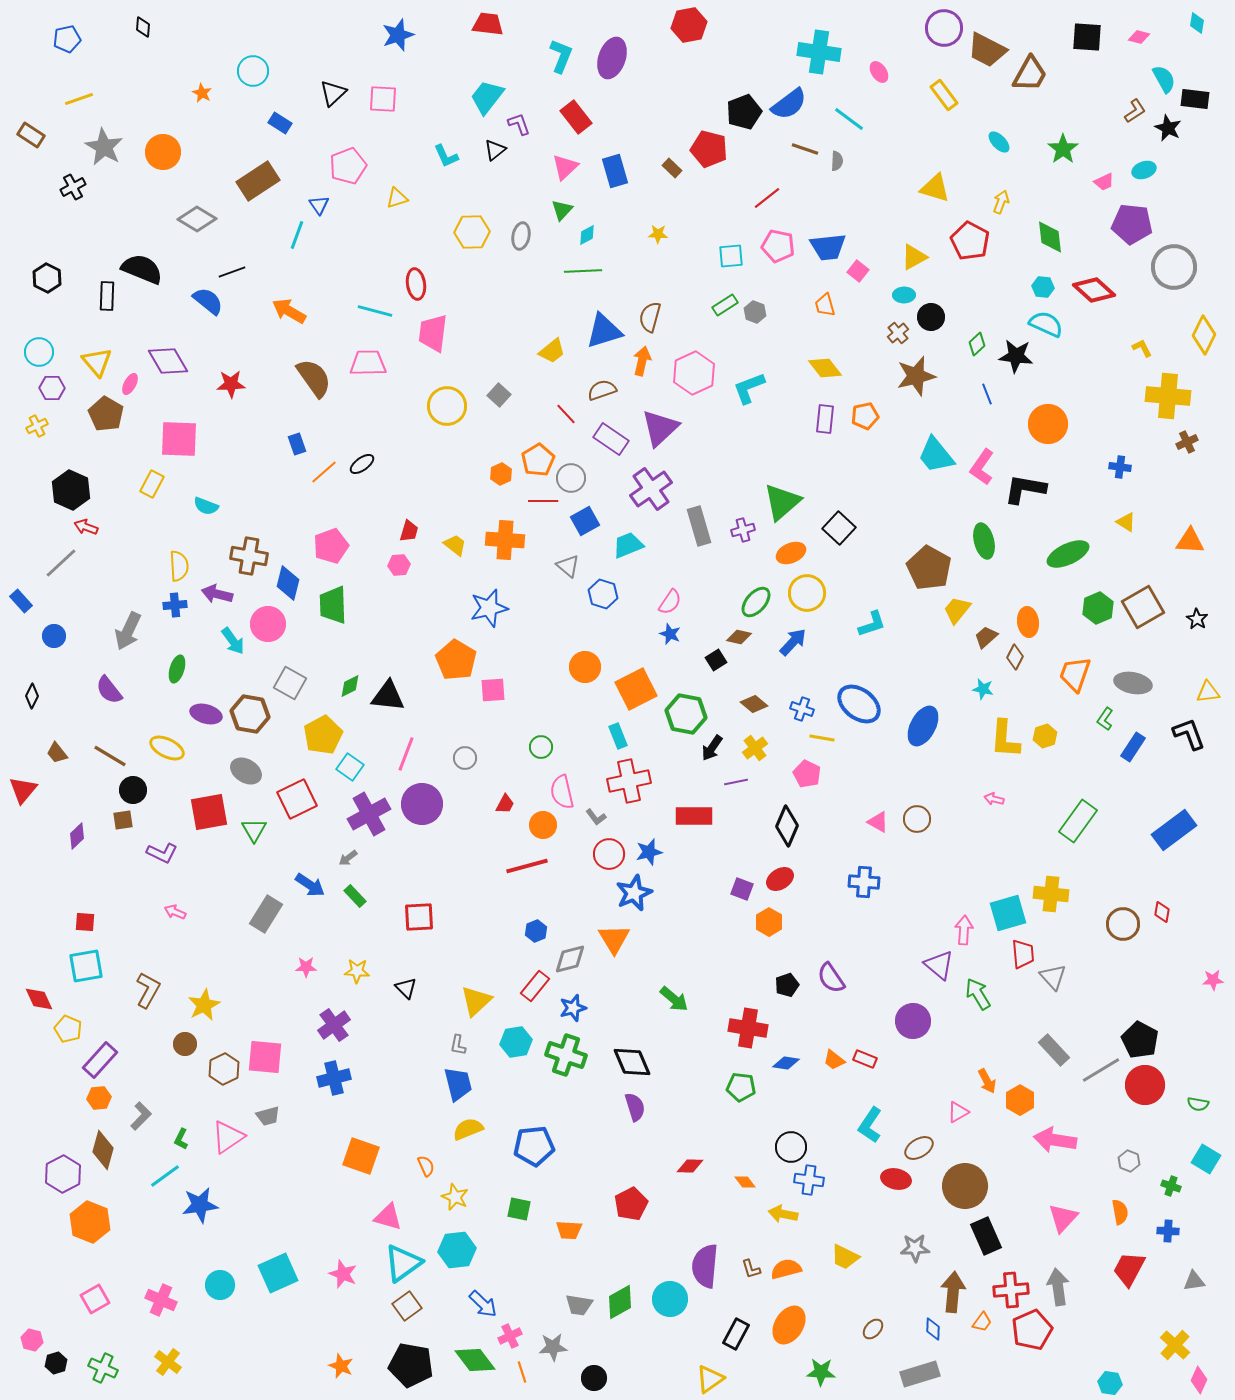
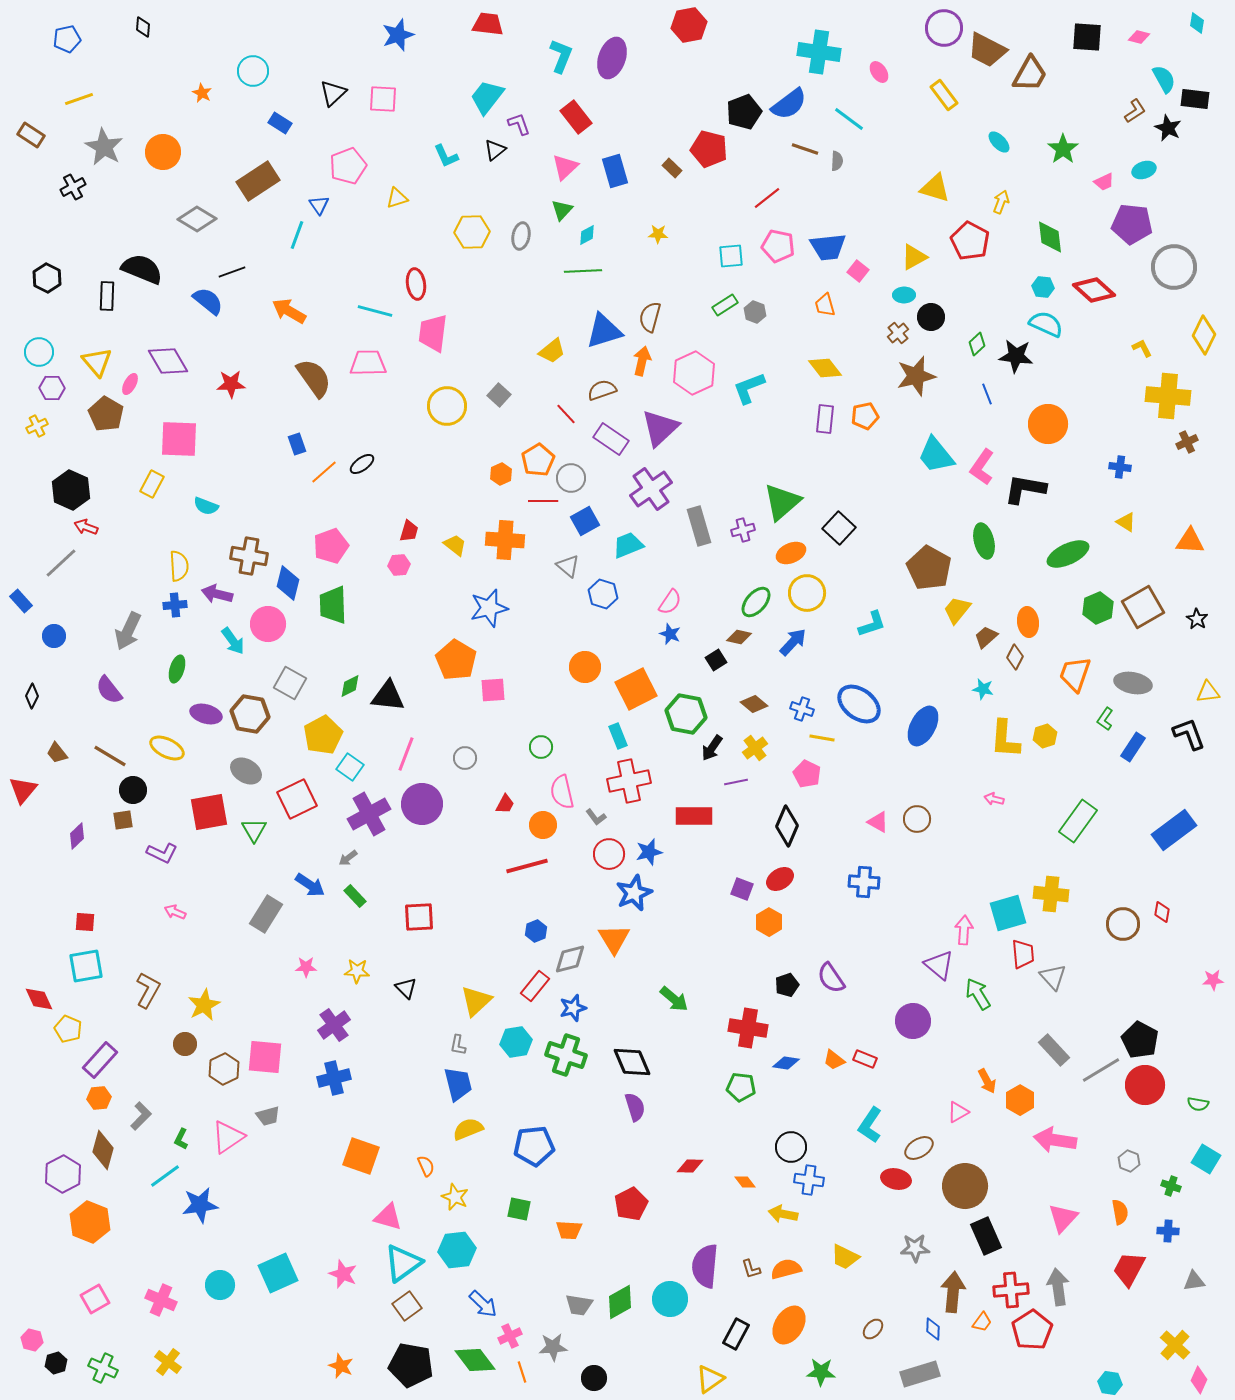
red pentagon at (1032, 1330): rotated 9 degrees counterclockwise
